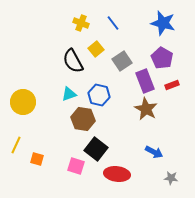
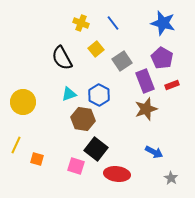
black semicircle: moved 11 px left, 3 px up
blue hexagon: rotated 15 degrees clockwise
brown star: rotated 25 degrees clockwise
gray star: rotated 24 degrees clockwise
